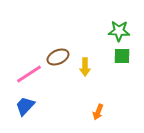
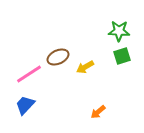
green square: rotated 18 degrees counterclockwise
yellow arrow: rotated 60 degrees clockwise
blue trapezoid: moved 1 px up
orange arrow: rotated 28 degrees clockwise
